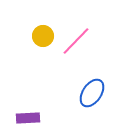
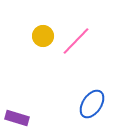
blue ellipse: moved 11 px down
purple rectangle: moved 11 px left; rotated 20 degrees clockwise
